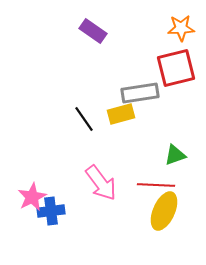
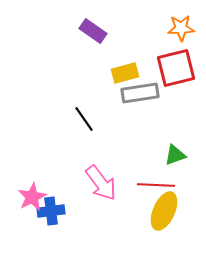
yellow rectangle: moved 4 px right, 41 px up
